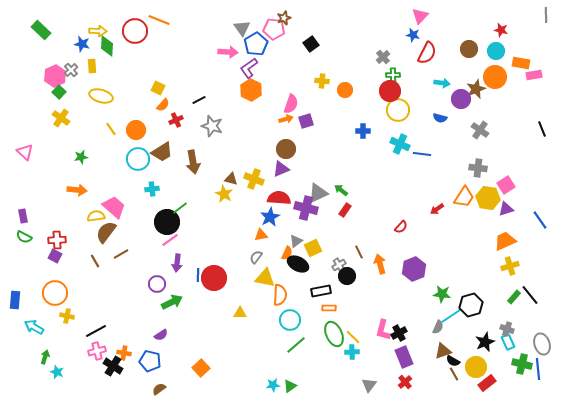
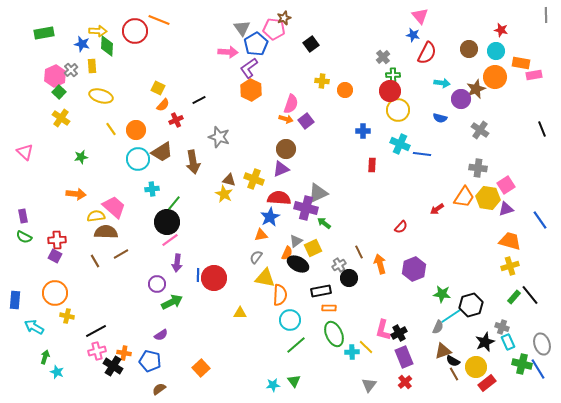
pink triangle at (420, 16): rotated 24 degrees counterclockwise
green rectangle at (41, 30): moved 3 px right, 3 px down; rotated 54 degrees counterclockwise
orange arrow at (286, 119): rotated 32 degrees clockwise
purple square at (306, 121): rotated 21 degrees counterclockwise
gray star at (212, 126): moved 7 px right, 11 px down
brown triangle at (231, 179): moved 2 px left, 1 px down
orange arrow at (77, 190): moved 1 px left, 4 px down
green arrow at (341, 190): moved 17 px left, 33 px down
green line at (180, 208): moved 6 px left, 5 px up; rotated 14 degrees counterclockwise
red rectangle at (345, 210): moved 27 px right, 45 px up; rotated 32 degrees counterclockwise
brown semicircle at (106, 232): rotated 55 degrees clockwise
orange trapezoid at (505, 241): moved 5 px right; rotated 40 degrees clockwise
black circle at (347, 276): moved 2 px right, 2 px down
gray cross at (507, 329): moved 5 px left, 2 px up
yellow line at (353, 337): moved 13 px right, 10 px down
blue line at (538, 369): rotated 25 degrees counterclockwise
green triangle at (290, 386): moved 4 px right, 5 px up; rotated 32 degrees counterclockwise
